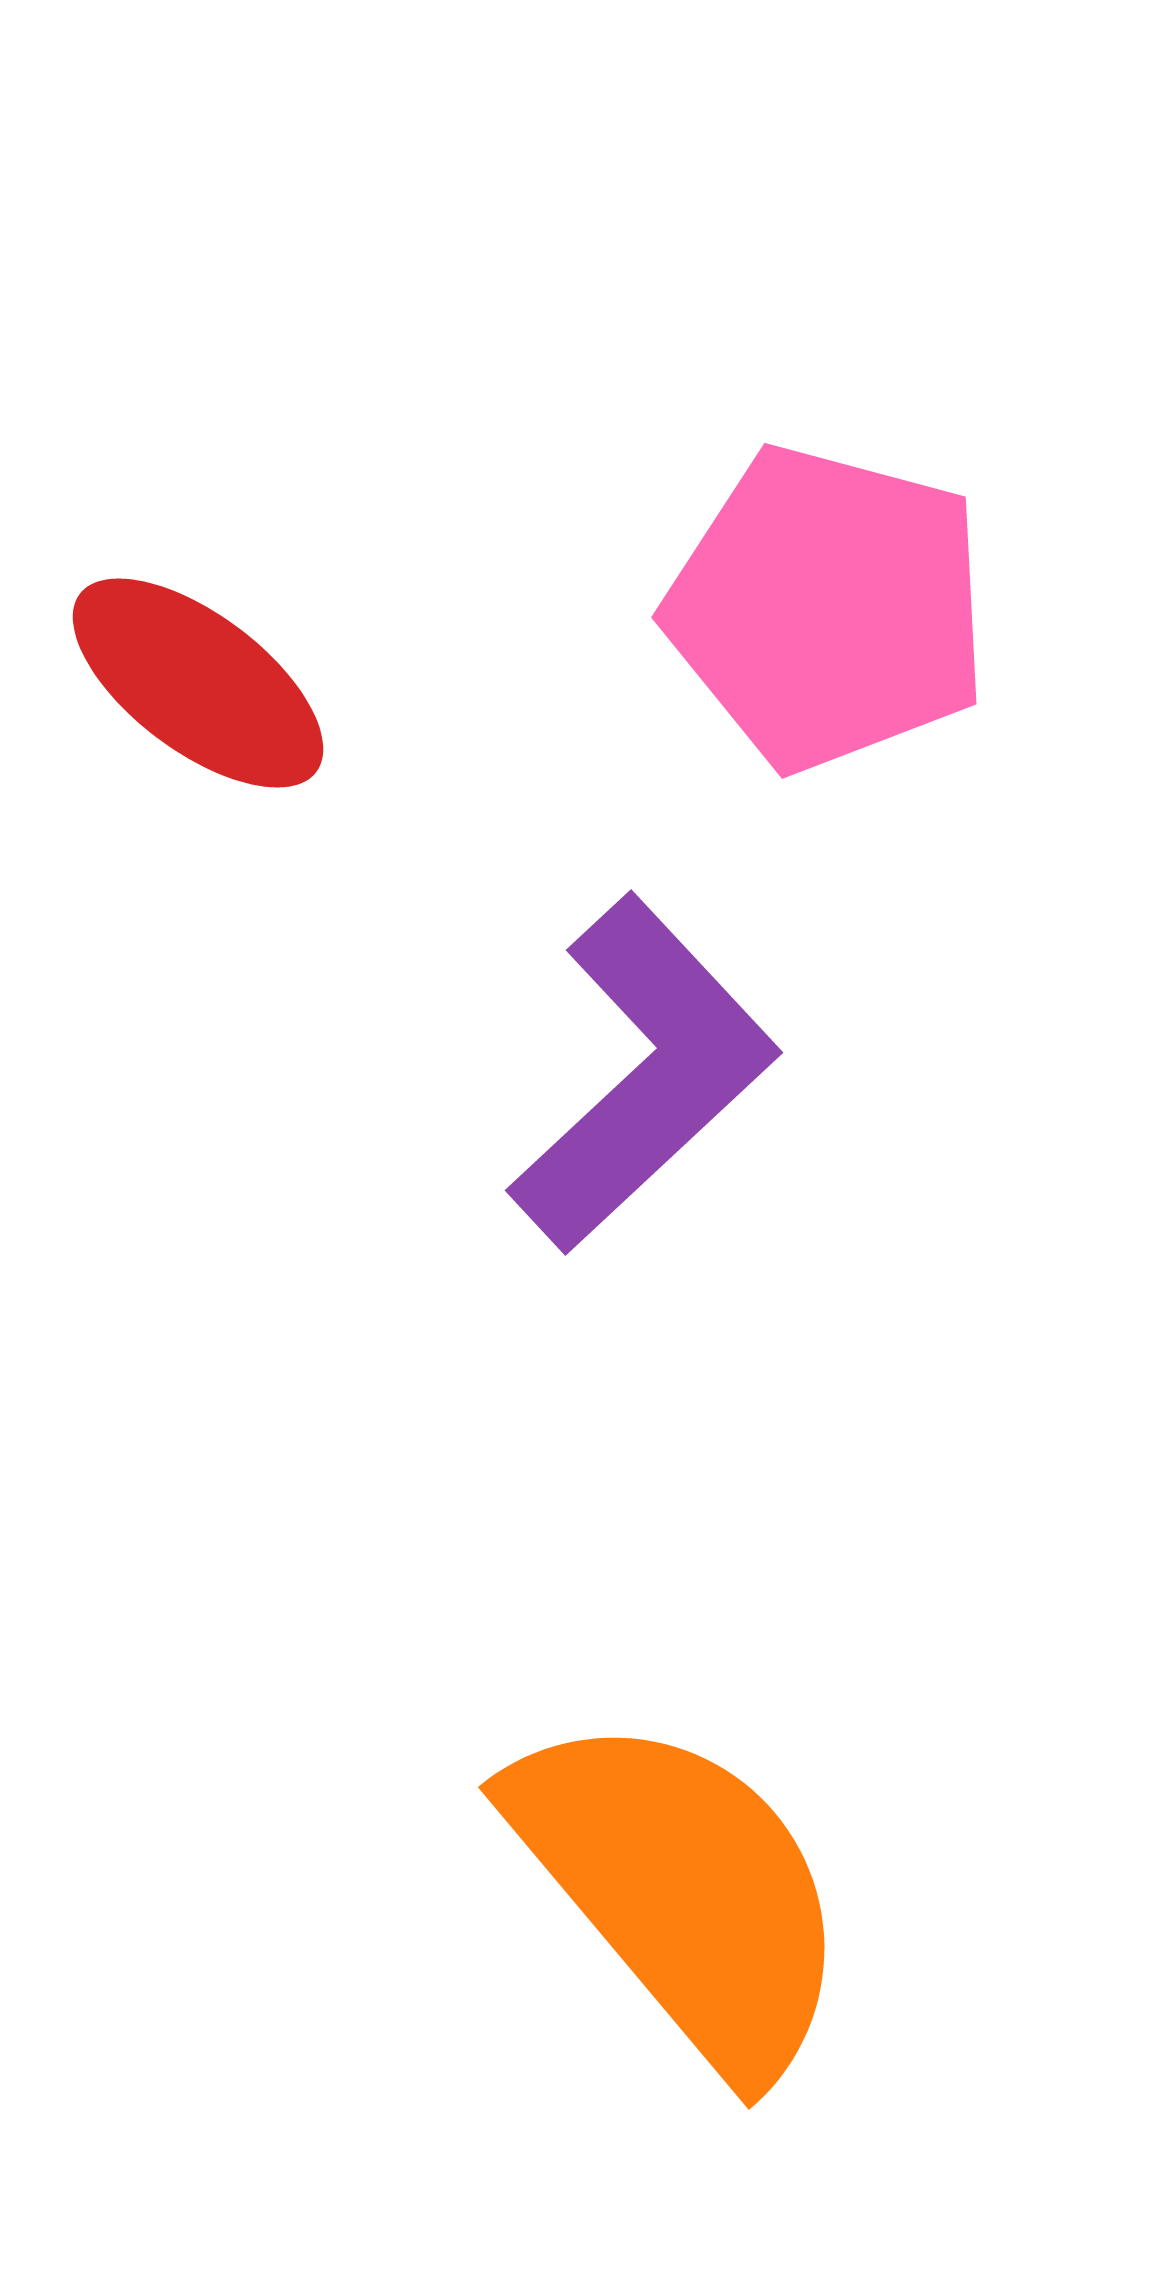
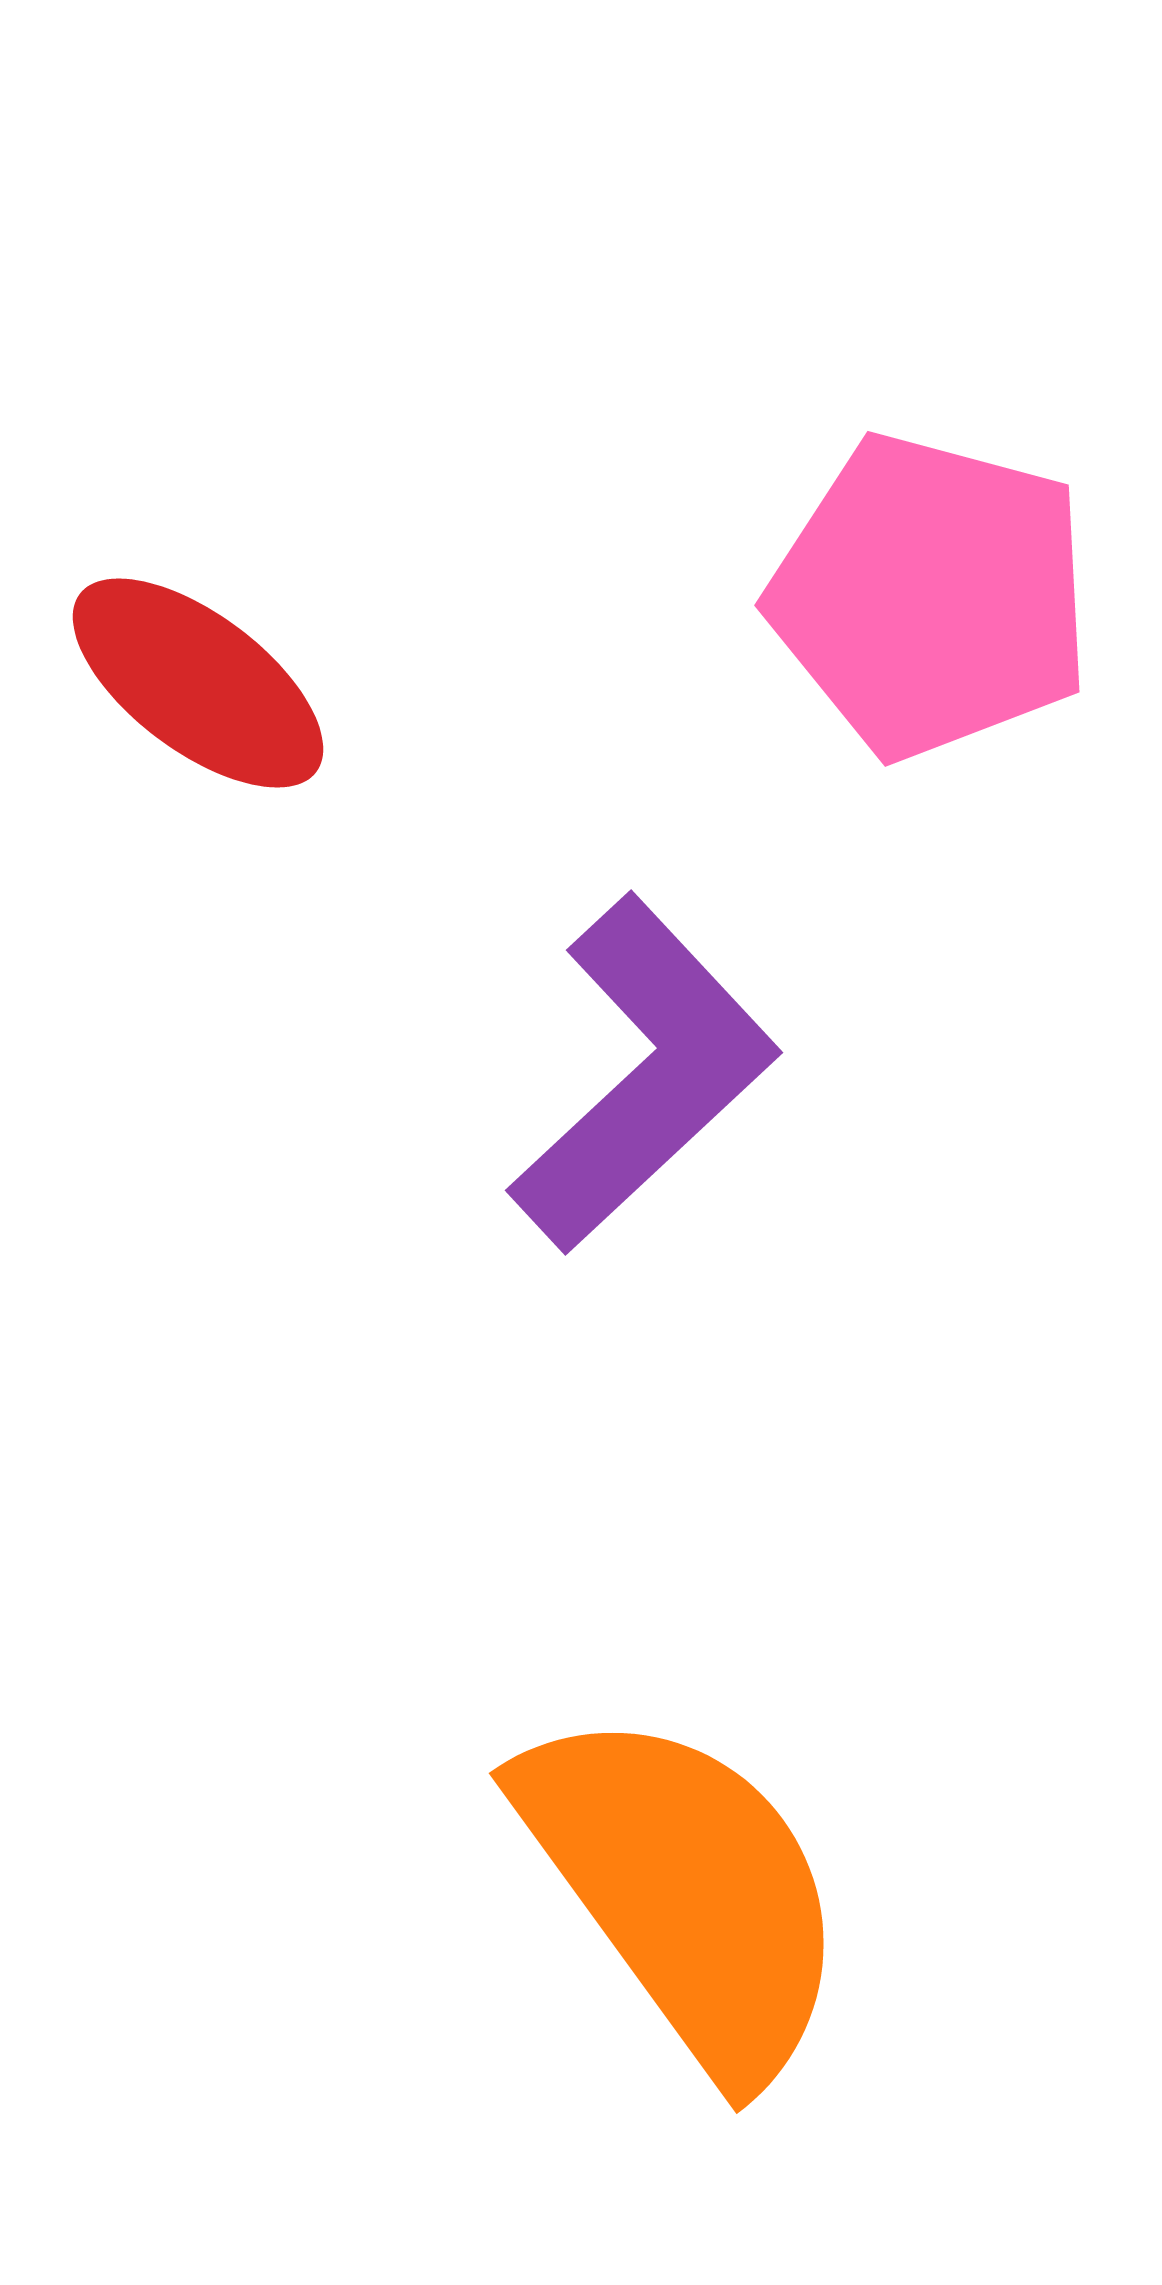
pink pentagon: moved 103 px right, 12 px up
orange semicircle: moved 3 px right; rotated 4 degrees clockwise
